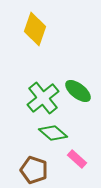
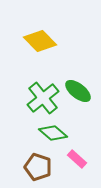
yellow diamond: moved 5 px right, 12 px down; rotated 64 degrees counterclockwise
brown pentagon: moved 4 px right, 3 px up
